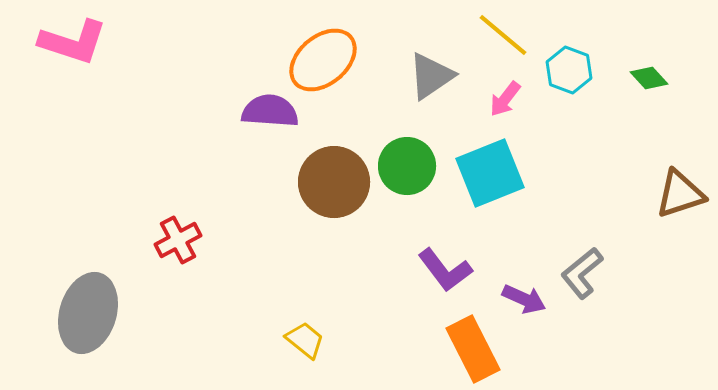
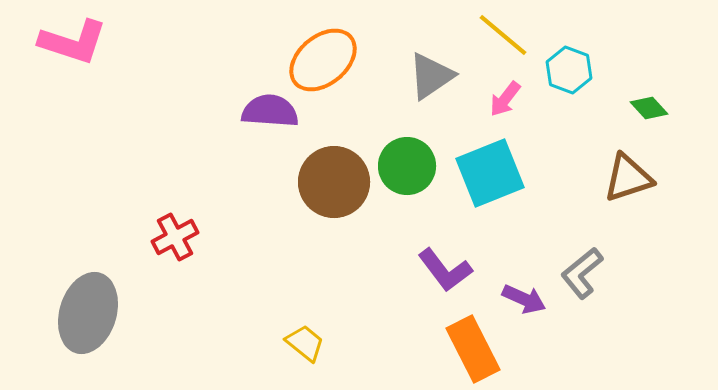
green diamond: moved 30 px down
brown triangle: moved 52 px left, 16 px up
red cross: moved 3 px left, 3 px up
yellow trapezoid: moved 3 px down
